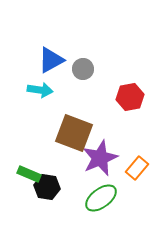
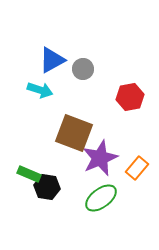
blue triangle: moved 1 px right
cyan arrow: rotated 10 degrees clockwise
